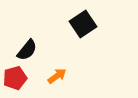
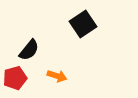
black semicircle: moved 2 px right
orange arrow: rotated 54 degrees clockwise
